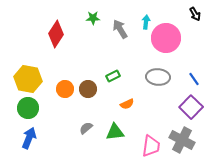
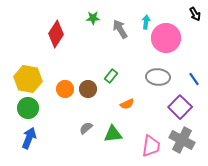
green rectangle: moved 2 px left; rotated 24 degrees counterclockwise
purple square: moved 11 px left
green triangle: moved 2 px left, 2 px down
